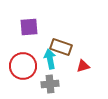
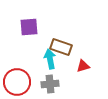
red circle: moved 6 px left, 16 px down
